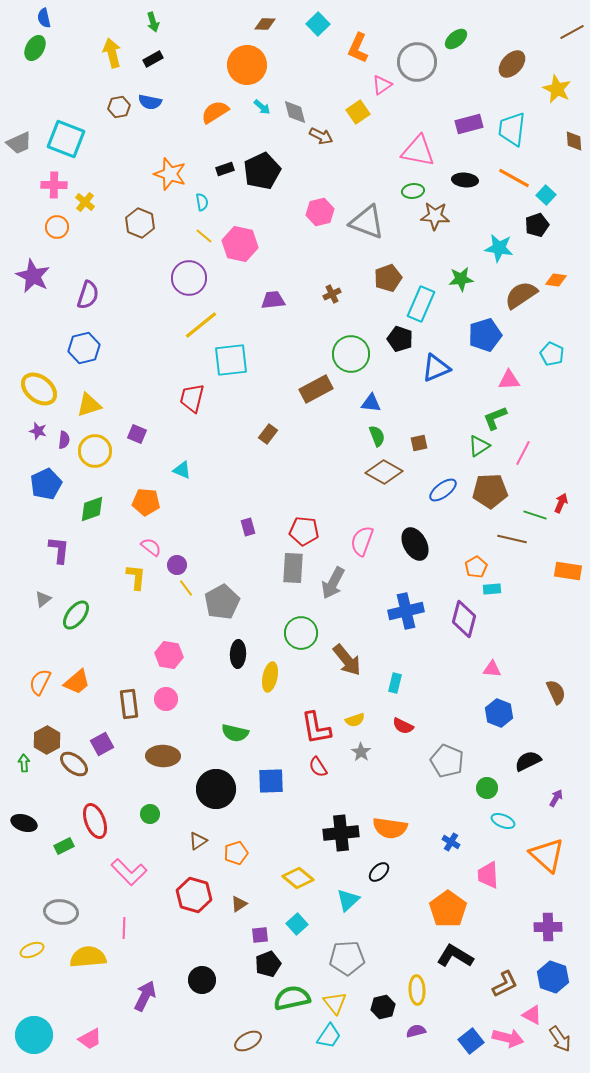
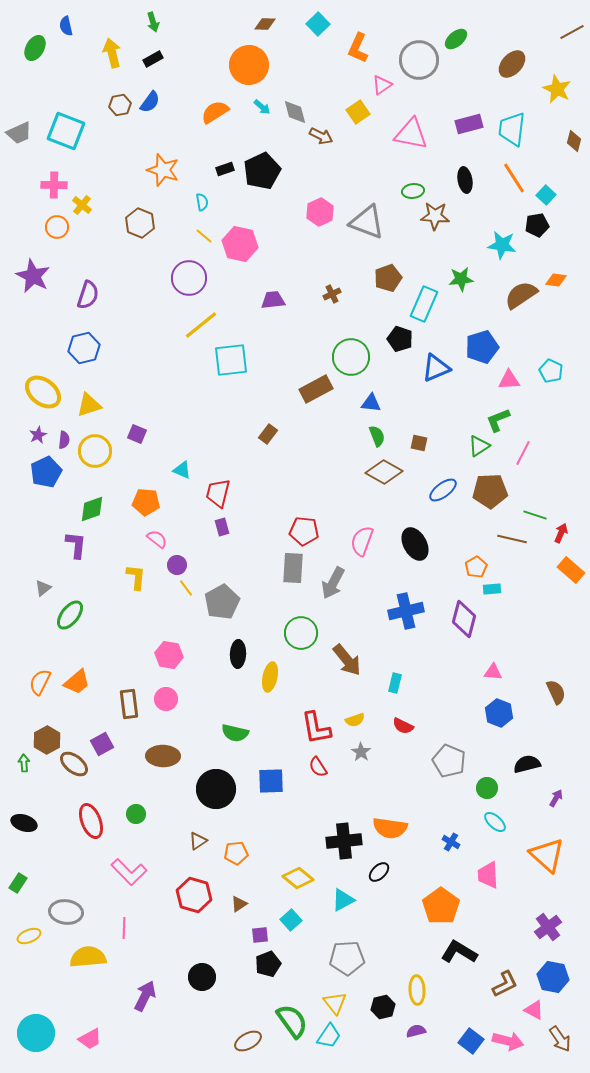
blue semicircle at (44, 18): moved 22 px right, 8 px down
gray circle at (417, 62): moved 2 px right, 2 px up
orange circle at (247, 65): moved 2 px right
blue semicircle at (150, 102): rotated 65 degrees counterclockwise
brown hexagon at (119, 107): moved 1 px right, 2 px up
cyan square at (66, 139): moved 8 px up
brown diamond at (574, 141): rotated 20 degrees clockwise
gray trapezoid at (19, 143): moved 10 px up
pink triangle at (418, 151): moved 7 px left, 17 px up
orange star at (170, 174): moved 7 px left, 4 px up
orange line at (514, 178): rotated 28 degrees clockwise
black ellipse at (465, 180): rotated 75 degrees clockwise
yellow cross at (85, 202): moved 3 px left, 3 px down
pink hexagon at (320, 212): rotated 12 degrees counterclockwise
black pentagon at (537, 225): rotated 10 degrees clockwise
cyan star at (499, 248): moved 3 px right, 3 px up
cyan rectangle at (421, 304): moved 3 px right
blue pentagon at (485, 335): moved 3 px left, 12 px down
green circle at (351, 354): moved 3 px down
cyan pentagon at (552, 354): moved 1 px left, 17 px down
yellow ellipse at (39, 389): moved 4 px right, 3 px down
red trapezoid at (192, 398): moved 26 px right, 95 px down
green L-shape at (495, 418): moved 3 px right, 2 px down
purple star at (38, 431): moved 4 px down; rotated 30 degrees clockwise
brown square at (419, 443): rotated 24 degrees clockwise
blue pentagon at (46, 484): moved 12 px up
red arrow at (561, 503): moved 30 px down
purple rectangle at (248, 527): moved 26 px left
pink semicircle at (151, 547): moved 6 px right, 8 px up
purple L-shape at (59, 550): moved 17 px right, 5 px up
orange rectangle at (568, 571): moved 3 px right, 1 px up; rotated 32 degrees clockwise
gray triangle at (43, 599): moved 11 px up
green ellipse at (76, 615): moved 6 px left
pink triangle at (492, 669): moved 1 px right, 3 px down
gray pentagon at (447, 761): moved 2 px right
black semicircle at (528, 761): moved 1 px left, 3 px down; rotated 12 degrees clockwise
green circle at (150, 814): moved 14 px left
red ellipse at (95, 821): moved 4 px left
cyan ellipse at (503, 821): moved 8 px left, 1 px down; rotated 20 degrees clockwise
black cross at (341, 833): moved 3 px right, 8 px down
green rectangle at (64, 846): moved 46 px left, 37 px down; rotated 30 degrees counterclockwise
orange pentagon at (236, 853): rotated 10 degrees clockwise
cyan triangle at (348, 900): moved 5 px left; rotated 15 degrees clockwise
orange pentagon at (448, 909): moved 7 px left, 3 px up
gray ellipse at (61, 912): moved 5 px right
cyan square at (297, 924): moved 6 px left, 4 px up
purple cross at (548, 927): rotated 36 degrees counterclockwise
yellow ellipse at (32, 950): moved 3 px left, 14 px up
black L-shape at (455, 956): moved 4 px right, 4 px up
blue hexagon at (553, 977): rotated 8 degrees counterclockwise
black circle at (202, 980): moved 3 px up
green semicircle at (292, 998): moved 23 px down; rotated 66 degrees clockwise
pink triangle at (532, 1015): moved 2 px right, 5 px up
cyan circle at (34, 1035): moved 2 px right, 2 px up
pink arrow at (508, 1038): moved 3 px down
blue square at (471, 1041): rotated 15 degrees counterclockwise
